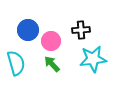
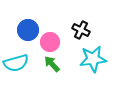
black cross: rotated 30 degrees clockwise
pink circle: moved 1 px left, 1 px down
cyan semicircle: rotated 90 degrees clockwise
